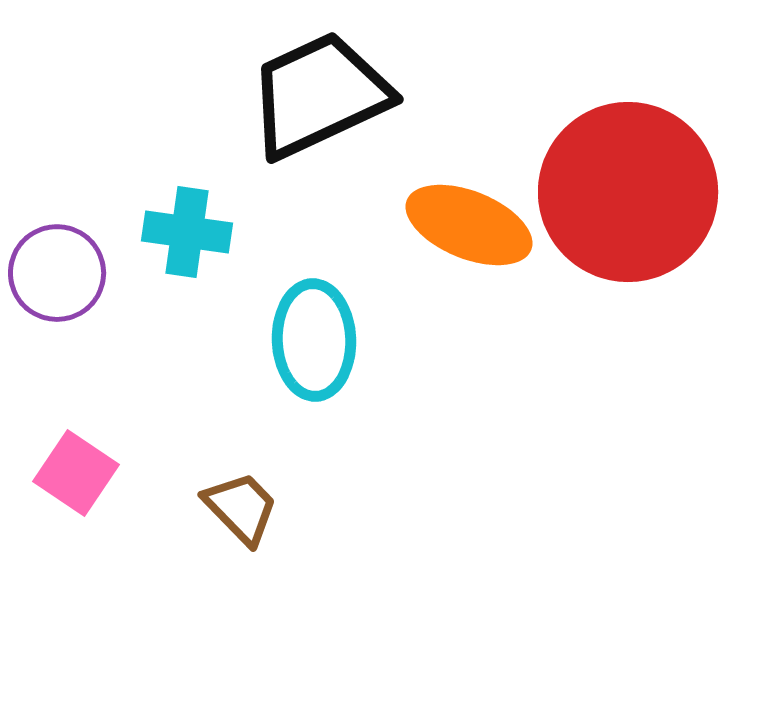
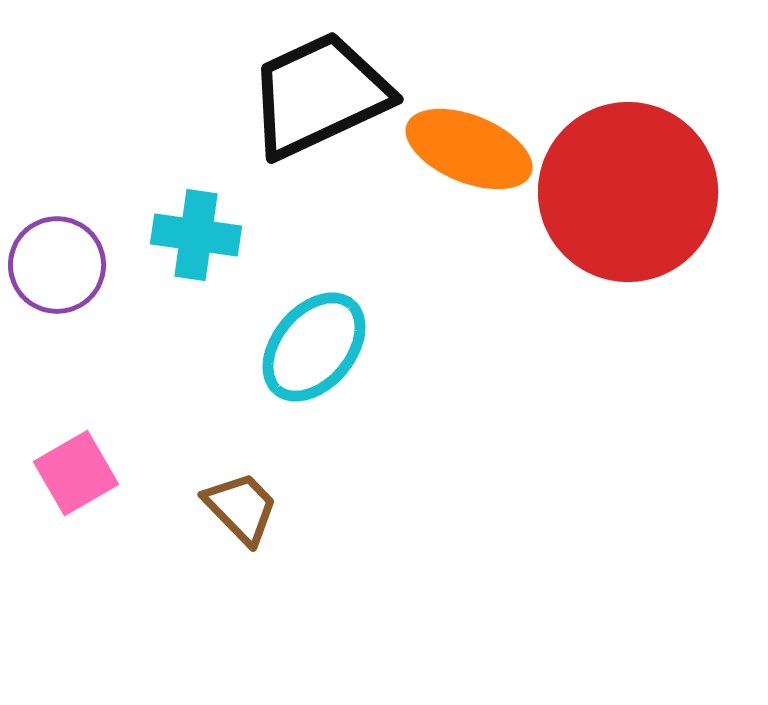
orange ellipse: moved 76 px up
cyan cross: moved 9 px right, 3 px down
purple circle: moved 8 px up
cyan ellipse: moved 7 px down; rotated 42 degrees clockwise
pink square: rotated 26 degrees clockwise
